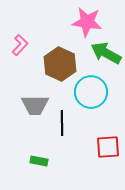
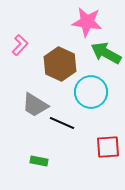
gray trapezoid: rotated 32 degrees clockwise
black line: rotated 65 degrees counterclockwise
